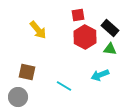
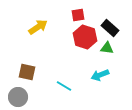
yellow arrow: moved 3 px up; rotated 84 degrees counterclockwise
red hexagon: rotated 10 degrees counterclockwise
green triangle: moved 3 px left, 1 px up
